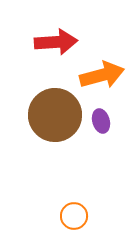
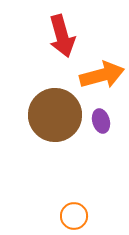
red arrow: moved 6 px right, 6 px up; rotated 78 degrees clockwise
